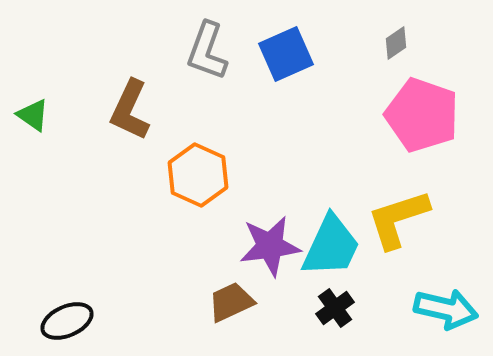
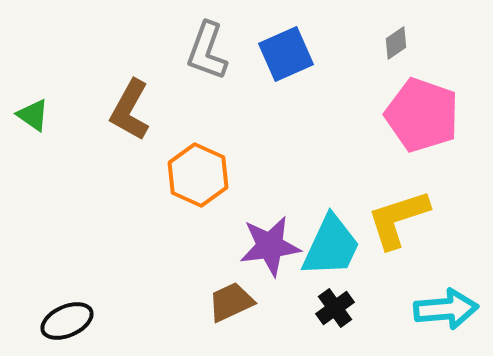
brown L-shape: rotated 4 degrees clockwise
cyan arrow: rotated 18 degrees counterclockwise
